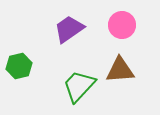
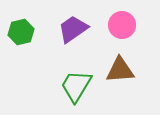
purple trapezoid: moved 4 px right
green hexagon: moved 2 px right, 34 px up
green trapezoid: moved 3 px left; rotated 12 degrees counterclockwise
